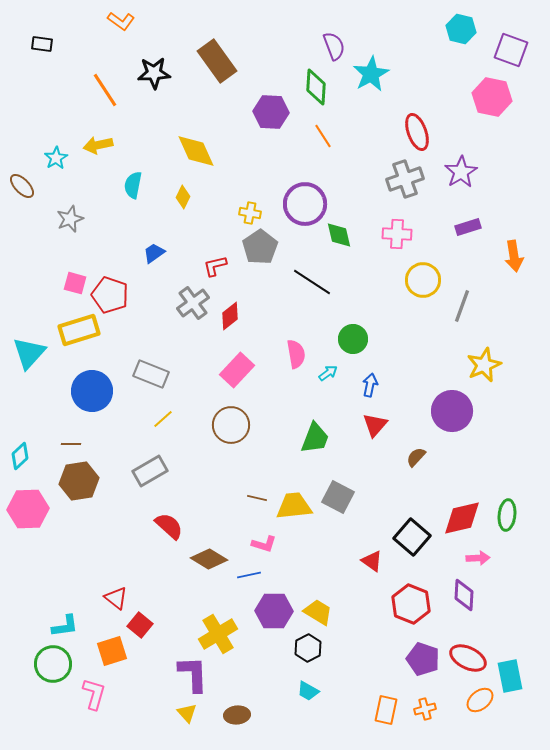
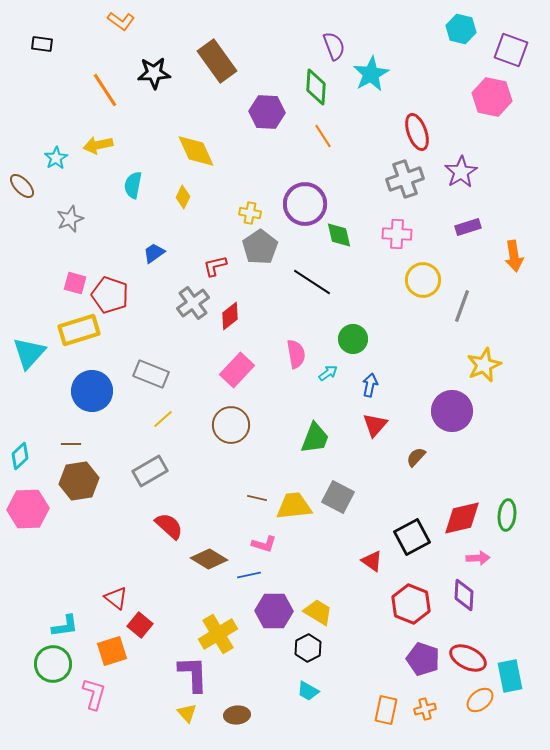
purple hexagon at (271, 112): moved 4 px left
black square at (412, 537): rotated 21 degrees clockwise
